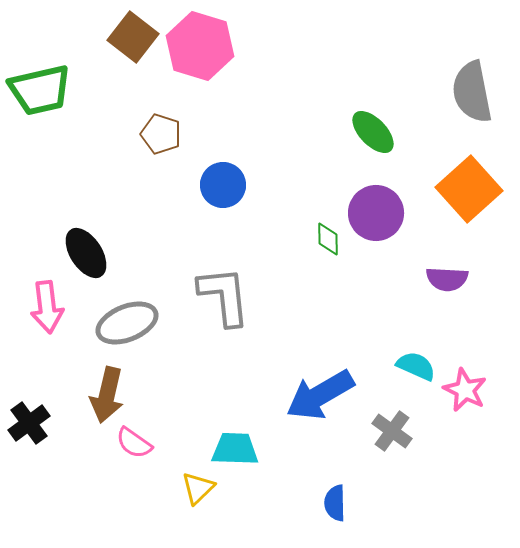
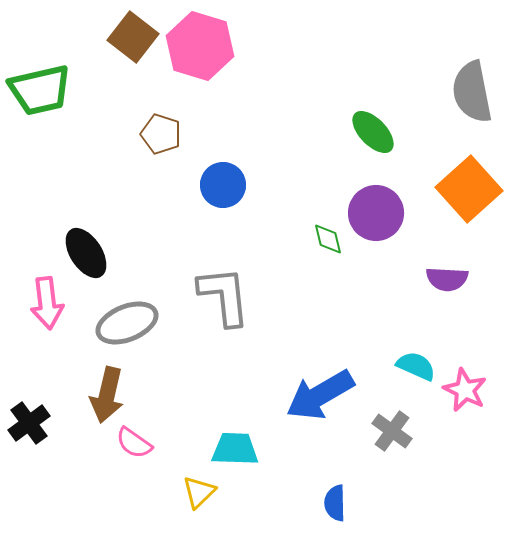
green diamond: rotated 12 degrees counterclockwise
pink arrow: moved 4 px up
yellow triangle: moved 1 px right, 4 px down
